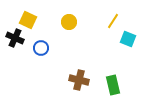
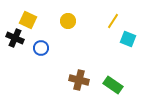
yellow circle: moved 1 px left, 1 px up
green rectangle: rotated 42 degrees counterclockwise
